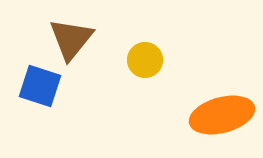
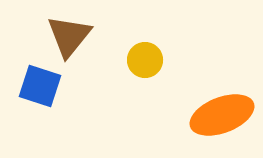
brown triangle: moved 2 px left, 3 px up
orange ellipse: rotated 6 degrees counterclockwise
